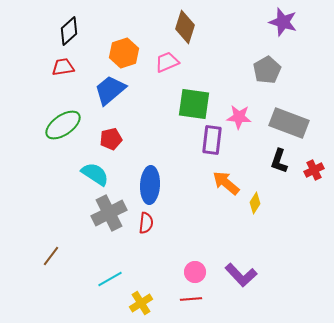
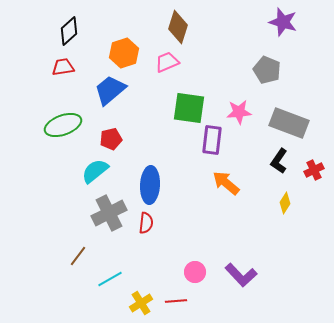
brown diamond: moved 7 px left
gray pentagon: rotated 20 degrees counterclockwise
green square: moved 5 px left, 4 px down
pink star: moved 5 px up; rotated 10 degrees counterclockwise
green ellipse: rotated 15 degrees clockwise
black L-shape: rotated 15 degrees clockwise
cyan semicircle: moved 3 px up; rotated 72 degrees counterclockwise
yellow diamond: moved 30 px right
brown line: moved 27 px right
red line: moved 15 px left, 2 px down
